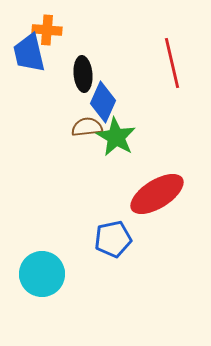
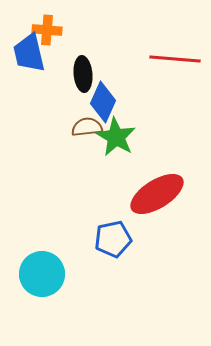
red line: moved 3 px right, 4 px up; rotated 72 degrees counterclockwise
